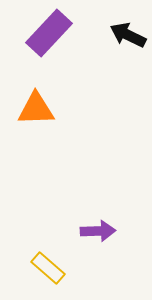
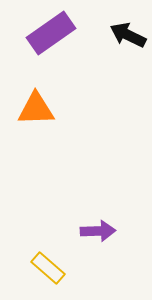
purple rectangle: moved 2 px right; rotated 12 degrees clockwise
